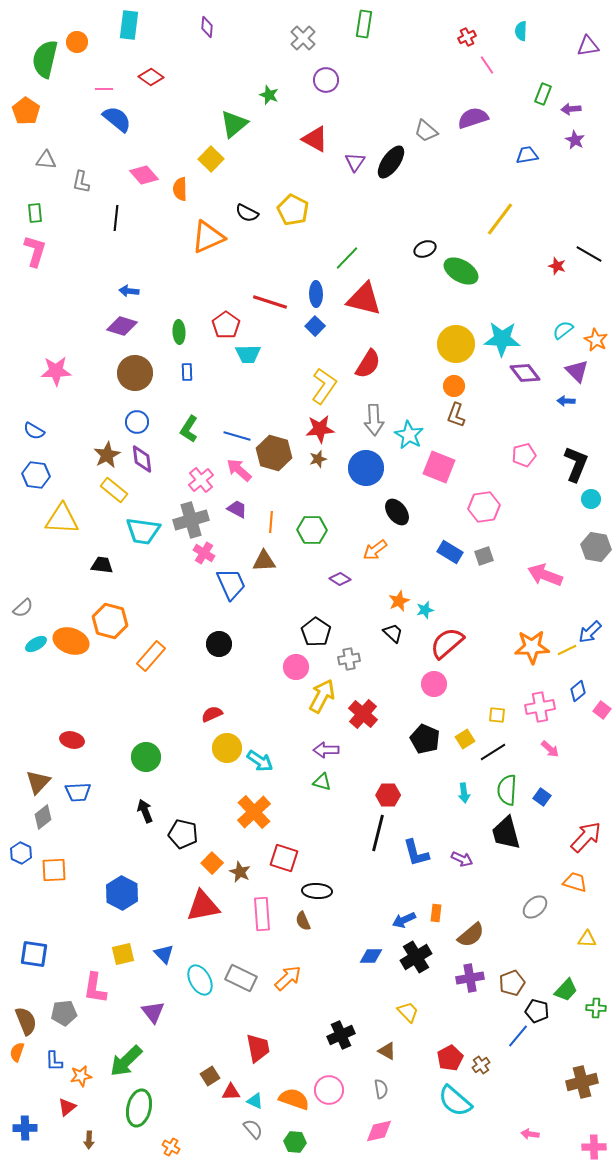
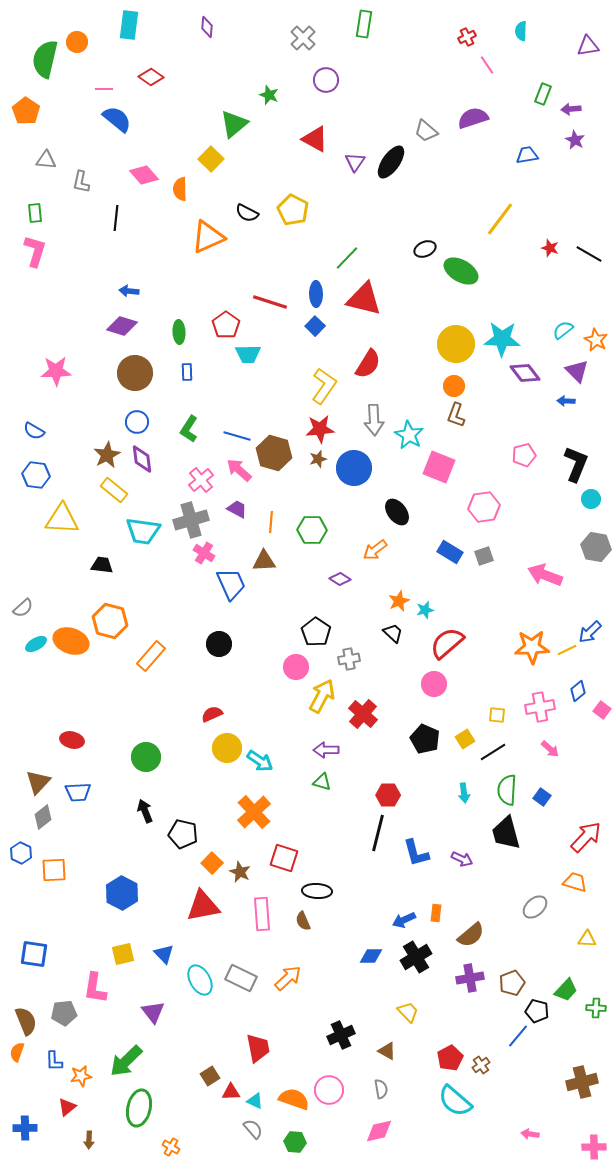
red star at (557, 266): moved 7 px left, 18 px up
blue circle at (366, 468): moved 12 px left
